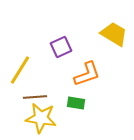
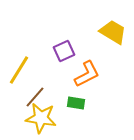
yellow trapezoid: moved 1 px left, 2 px up
purple square: moved 3 px right, 4 px down
yellow line: moved 1 px left
orange L-shape: rotated 8 degrees counterclockwise
brown line: rotated 45 degrees counterclockwise
